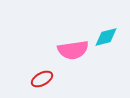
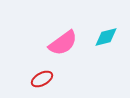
pink semicircle: moved 10 px left, 7 px up; rotated 28 degrees counterclockwise
